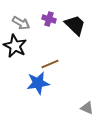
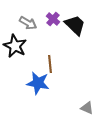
purple cross: moved 4 px right; rotated 24 degrees clockwise
gray arrow: moved 7 px right
brown line: rotated 72 degrees counterclockwise
blue star: rotated 20 degrees clockwise
